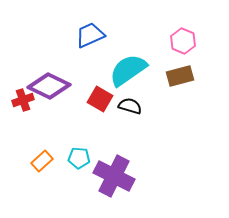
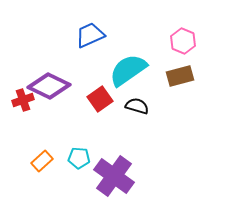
red square: rotated 25 degrees clockwise
black semicircle: moved 7 px right
purple cross: rotated 9 degrees clockwise
